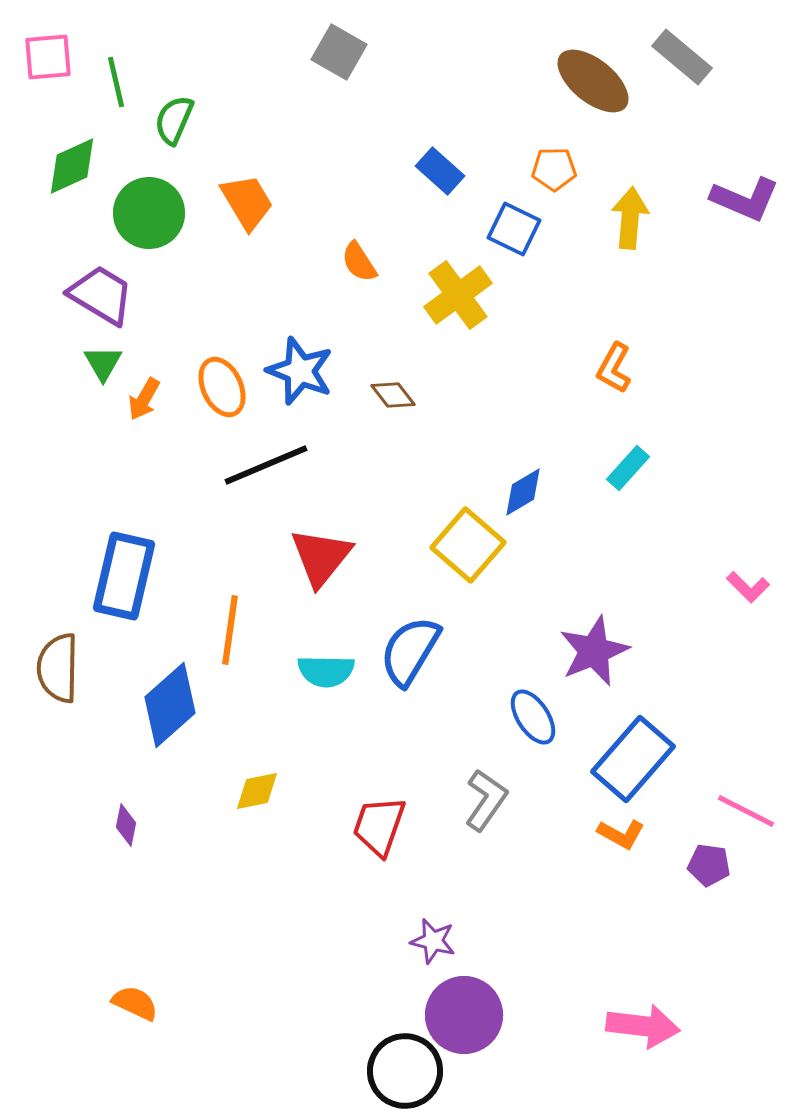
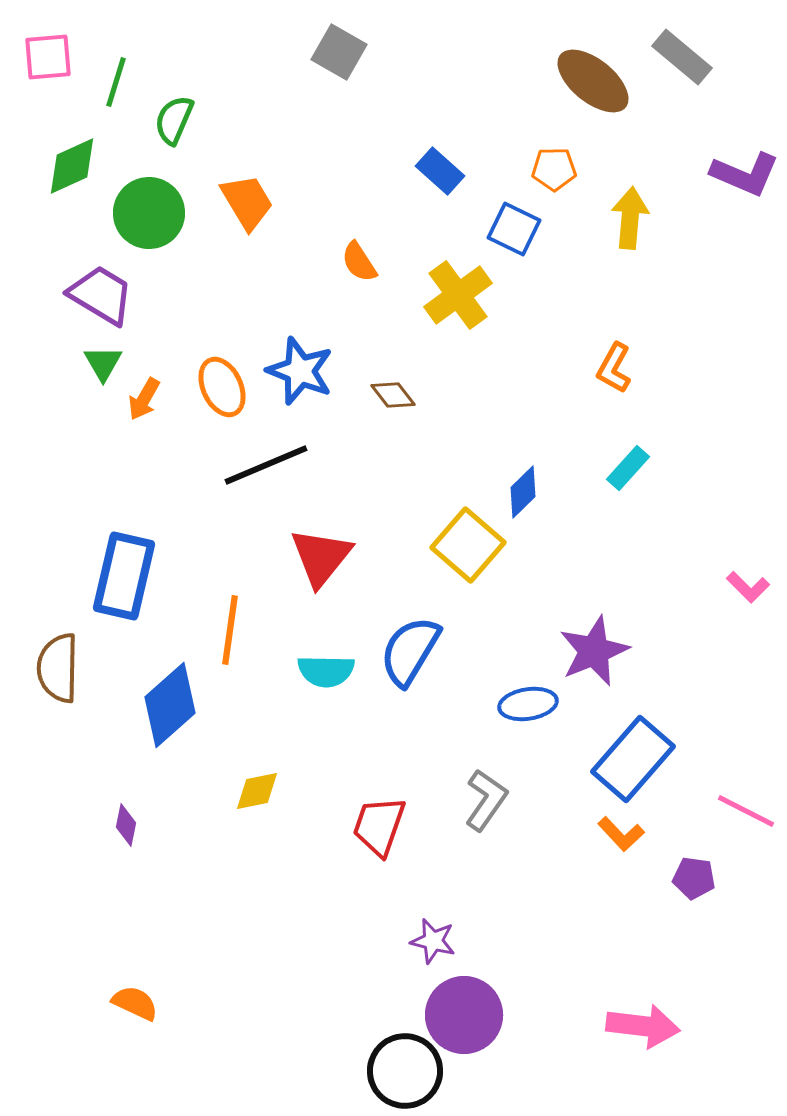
green line at (116, 82): rotated 30 degrees clockwise
purple L-shape at (745, 199): moved 25 px up
blue diamond at (523, 492): rotated 14 degrees counterclockwise
blue ellipse at (533, 717): moved 5 px left, 13 px up; rotated 66 degrees counterclockwise
orange L-shape at (621, 834): rotated 18 degrees clockwise
purple pentagon at (709, 865): moved 15 px left, 13 px down
